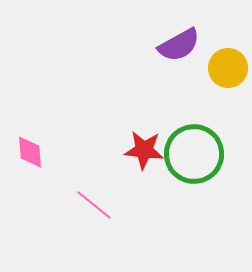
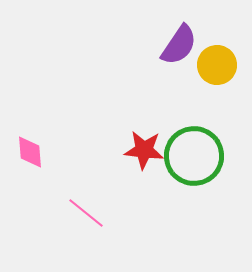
purple semicircle: rotated 27 degrees counterclockwise
yellow circle: moved 11 px left, 3 px up
green circle: moved 2 px down
pink line: moved 8 px left, 8 px down
